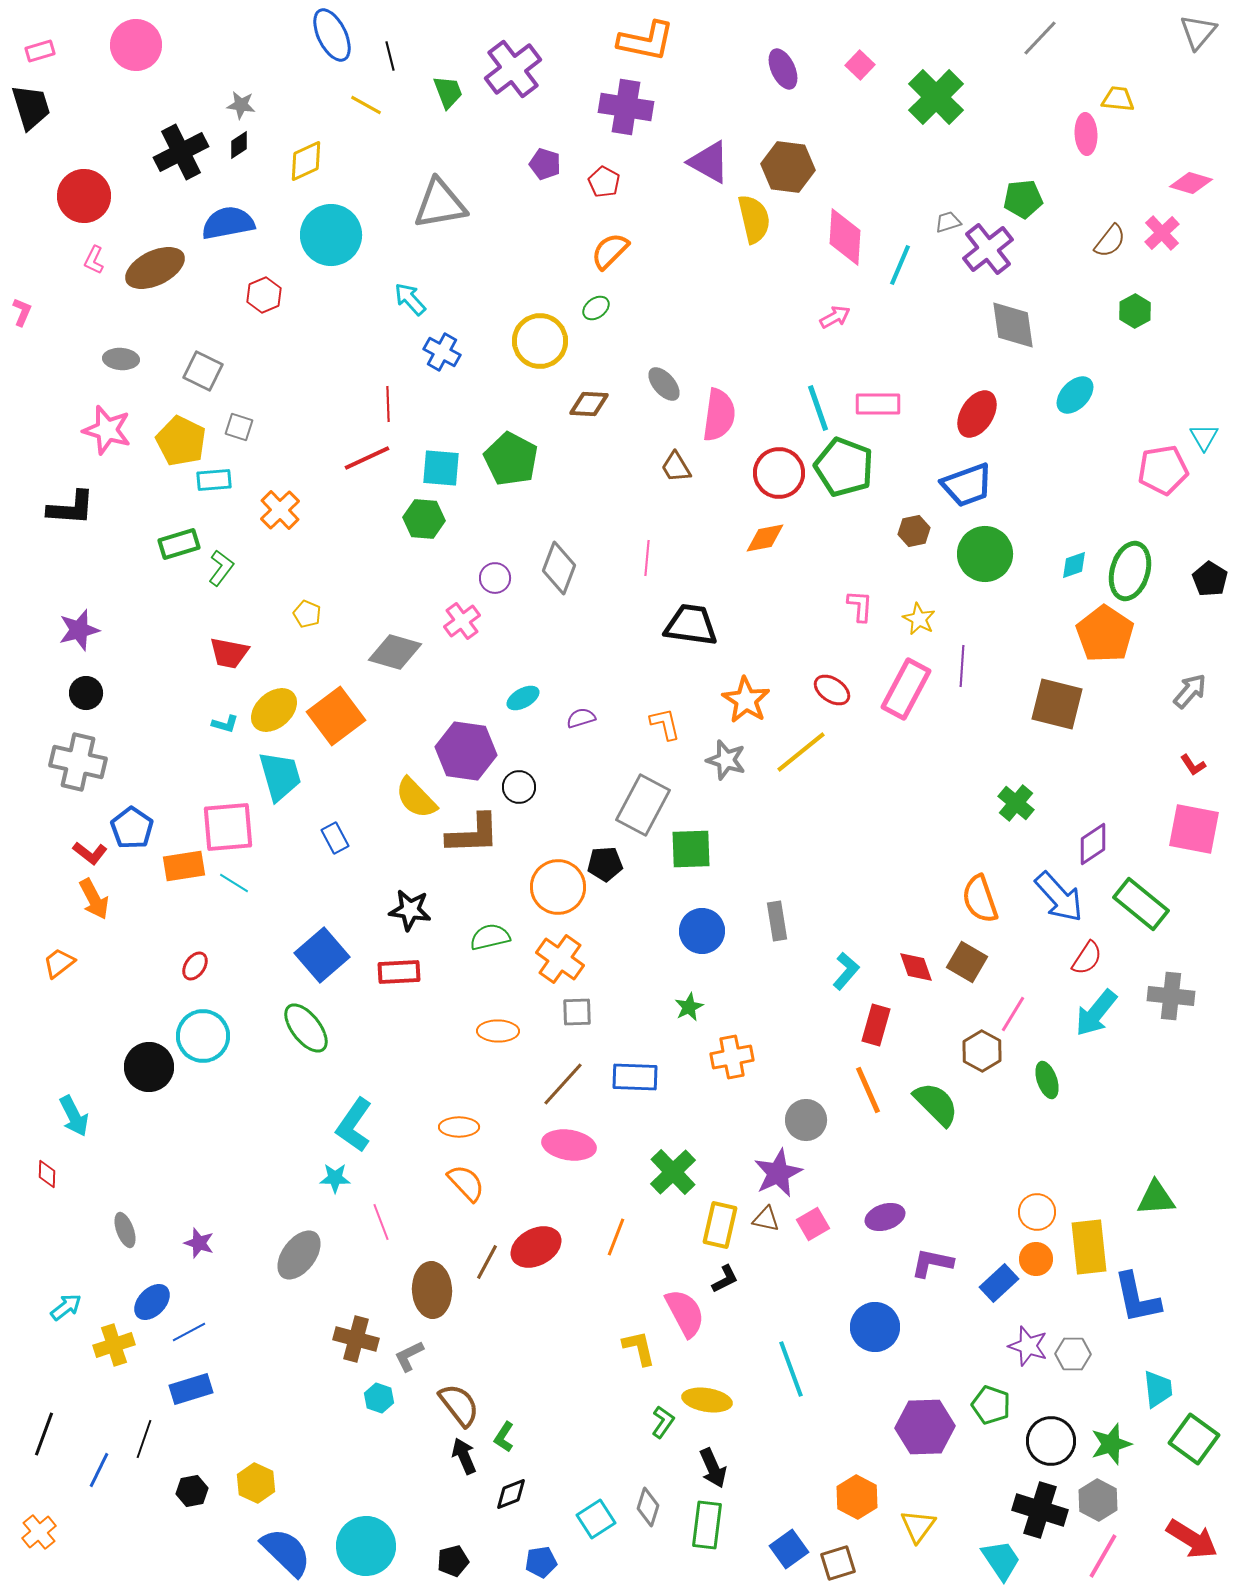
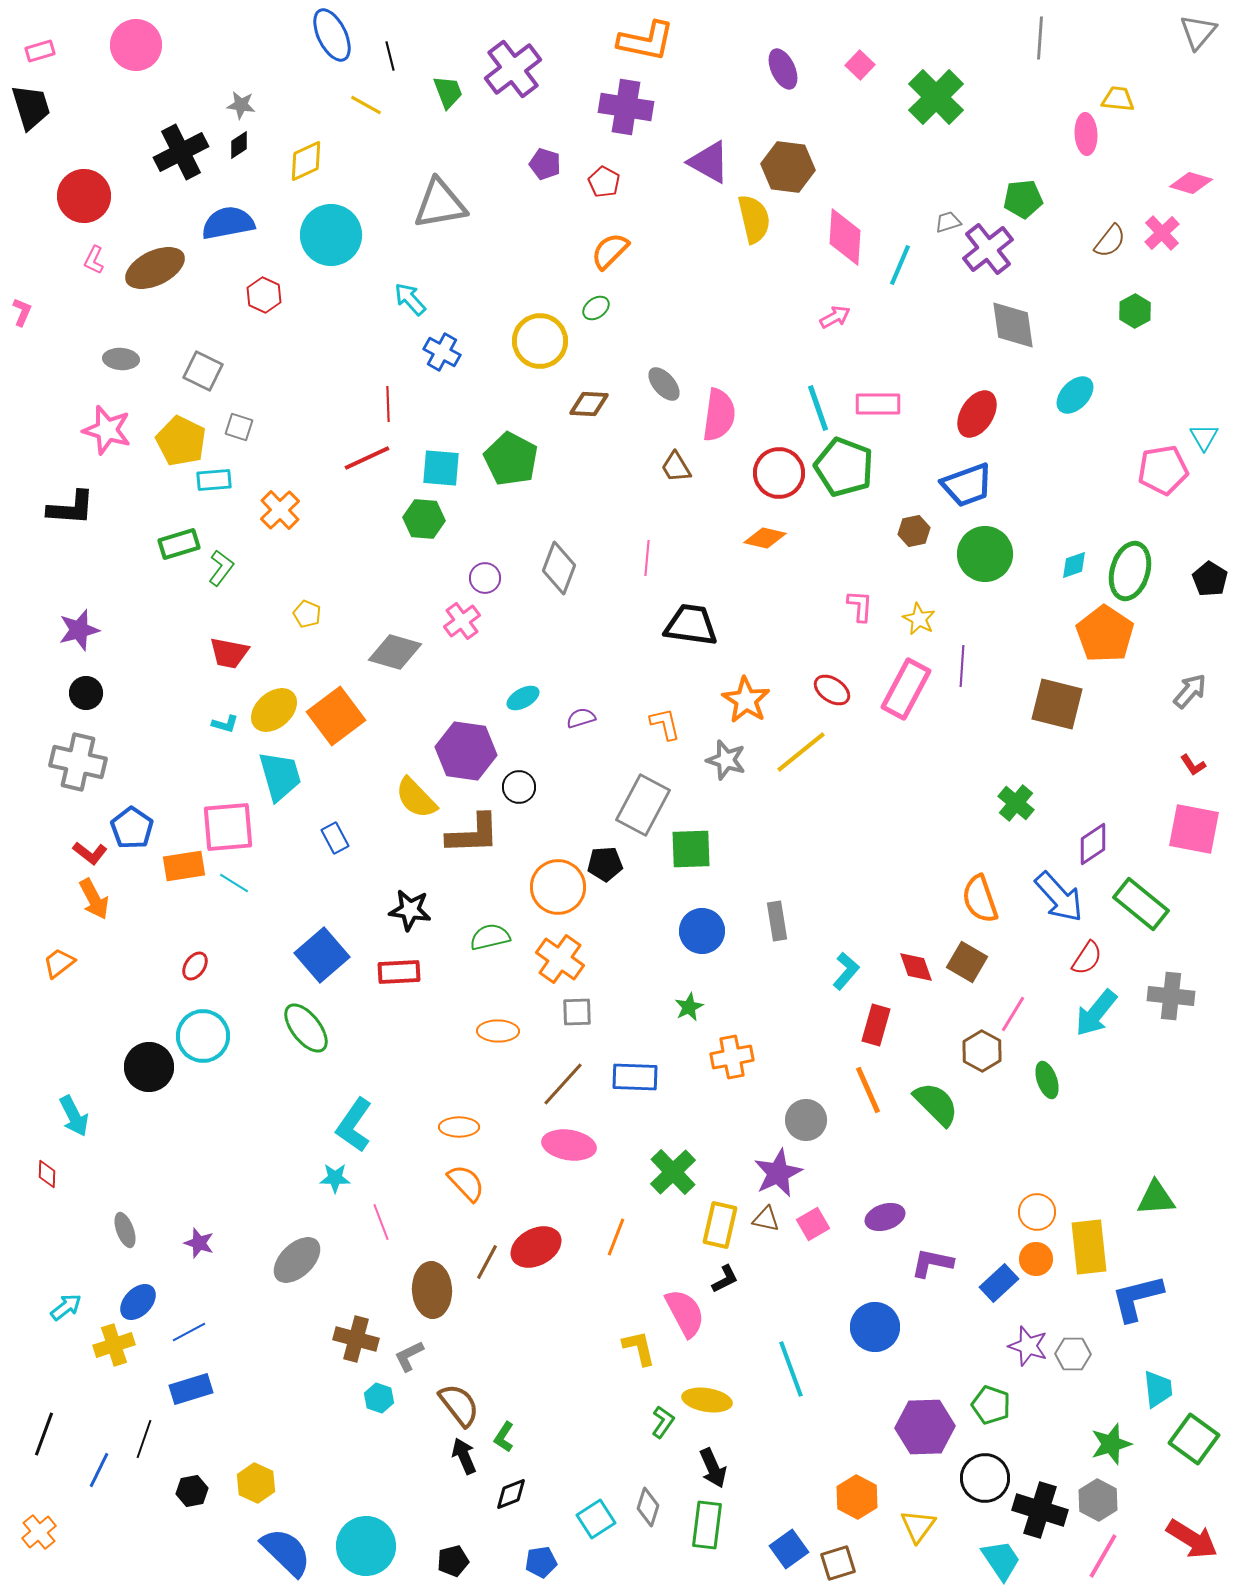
gray line at (1040, 38): rotated 39 degrees counterclockwise
red hexagon at (264, 295): rotated 12 degrees counterclockwise
orange diamond at (765, 538): rotated 24 degrees clockwise
purple circle at (495, 578): moved 10 px left
gray ellipse at (299, 1255): moved 2 px left, 5 px down; rotated 9 degrees clockwise
blue L-shape at (1137, 1298): rotated 88 degrees clockwise
blue ellipse at (152, 1302): moved 14 px left
black circle at (1051, 1441): moved 66 px left, 37 px down
